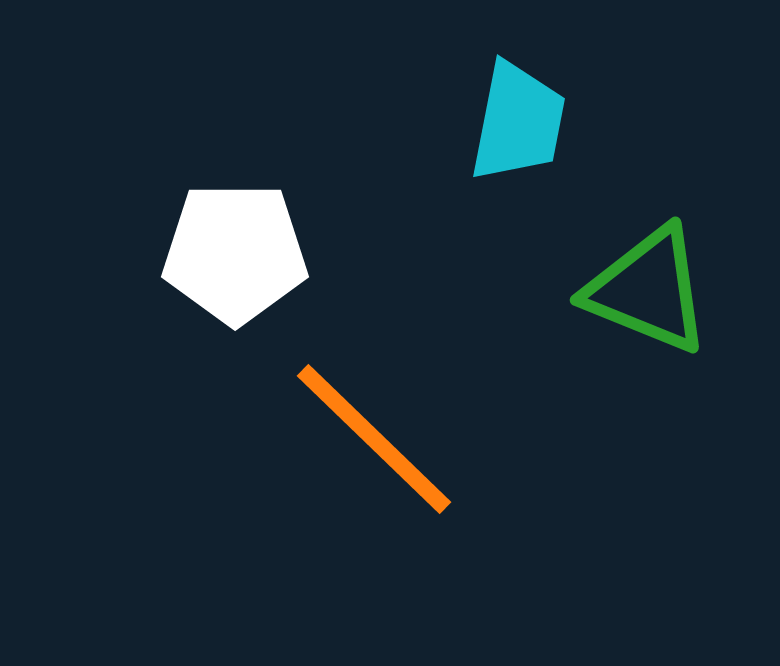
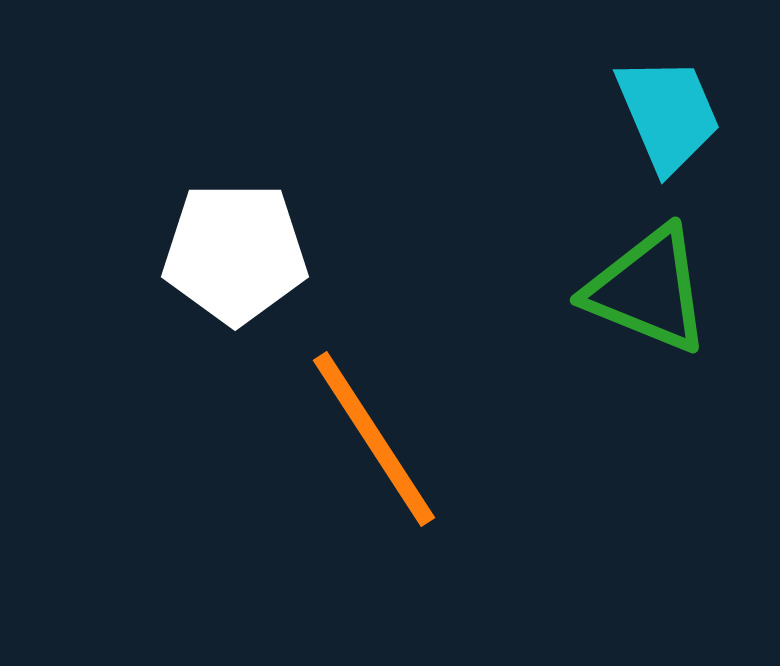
cyan trapezoid: moved 150 px right, 8 px up; rotated 34 degrees counterclockwise
orange line: rotated 13 degrees clockwise
